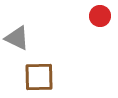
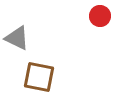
brown square: rotated 12 degrees clockwise
